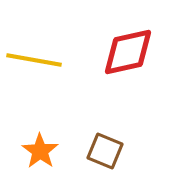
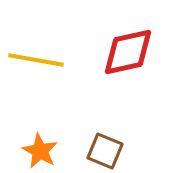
yellow line: moved 2 px right
orange star: rotated 6 degrees counterclockwise
